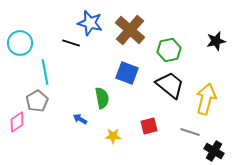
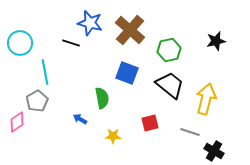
red square: moved 1 px right, 3 px up
